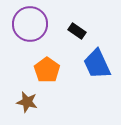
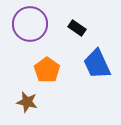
black rectangle: moved 3 px up
